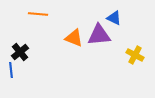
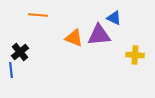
orange line: moved 1 px down
yellow cross: rotated 24 degrees counterclockwise
